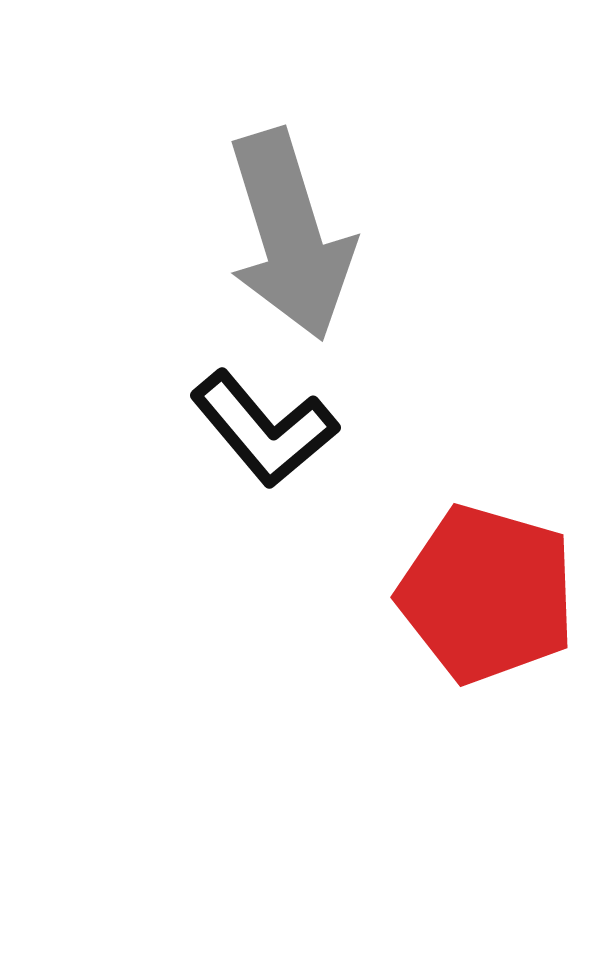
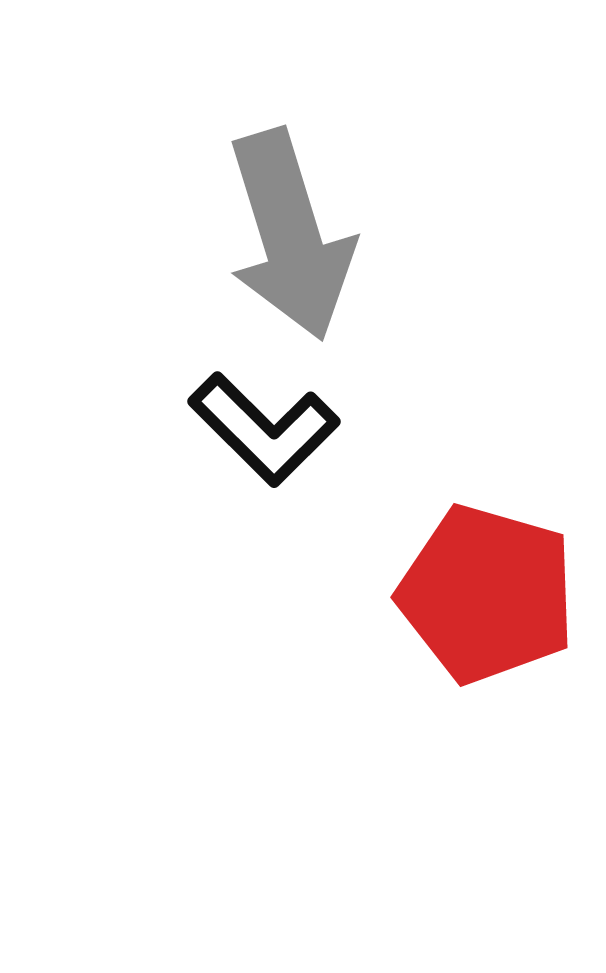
black L-shape: rotated 5 degrees counterclockwise
